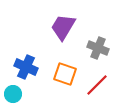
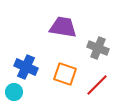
purple trapezoid: rotated 68 degrees clockwise
cyan circle: moved 1 px right, 2 px up
